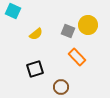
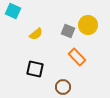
black square: rotated 30 degrees clockwise
brown circle: moved 2 px right
